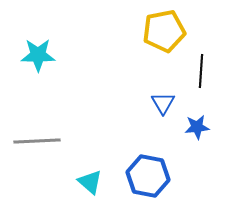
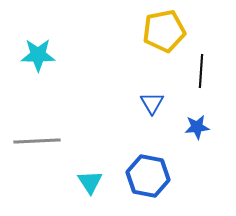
blue triangle: moved 11 px left
cyan triangle: rotated 16 degrees clockwise
